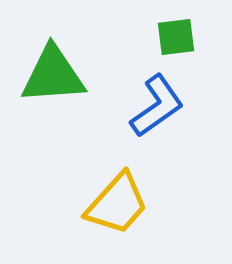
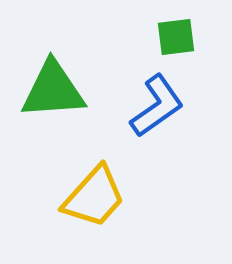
green triangle: moved 15 px down
yellow trapezoid: moved 23 px left, 7 px up
